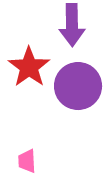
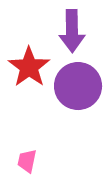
purple arrow: moved 6 px down
pink trapezoid: rotated 15 degrees clockwise
